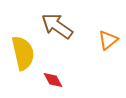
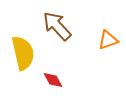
brown arrow: rotated 12 degrees clockwise
orange triangle: rotated 20 degrees clockwise
